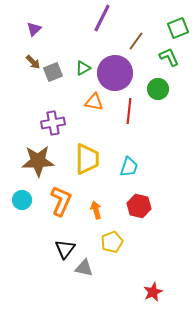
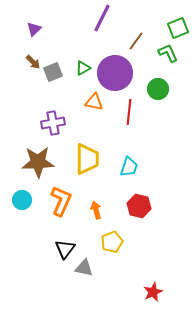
green L-shape: moved 1 px left, 4 px up
red line: moved 1 px down
brown star: moved 1 px down
